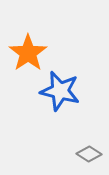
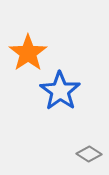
blue star: rotated 21 degrees clockwise
